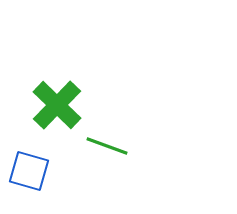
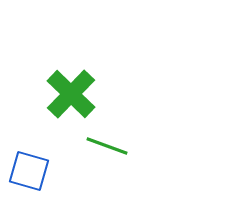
green cross: moved 14 px right, 11 px up
